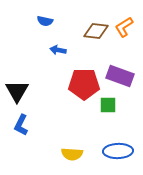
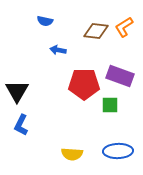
green square: moved 2 px right
